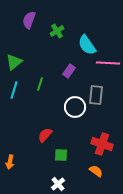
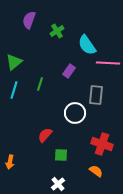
white circle: moved 6 px down
